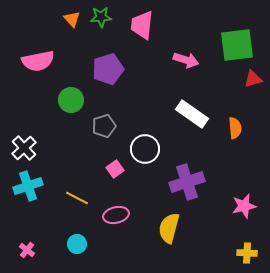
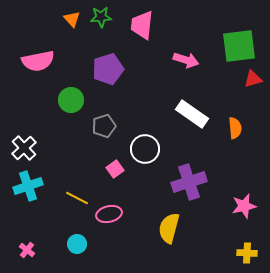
green square: moved 2 px right, 1 px down
purple cross: moved 2 px right
pink ellipse: moved 7 px left, 1 px up
